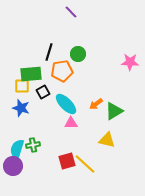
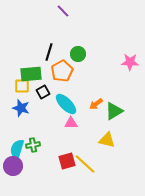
purple line: moved 8 px left, 1 px up
orange pentagon: rotated 20 degrees counterclockwise
